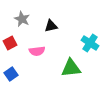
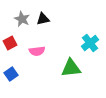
black triangle: moved 8 px left, 7 px up
cyan cross: rotated 18 degrees clockwise
